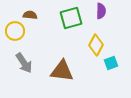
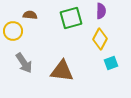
yellow circle: moved 2 px left
yellow diamond: moved 4 px right, 6 px up
